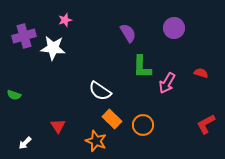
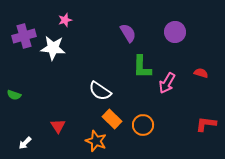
purple circle: moved 1 px right, 4 px down
red L-shape: rotated 35 degrees clockwise
